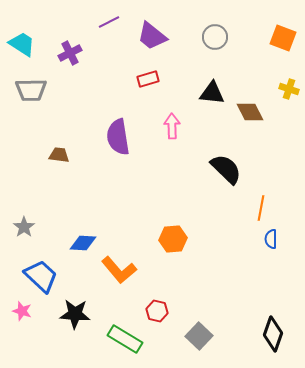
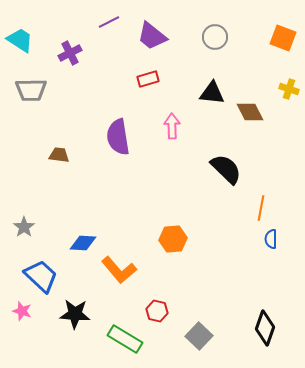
cyan trapezoid: moved 2 px left, 4 px up
black diamond: moved 8 px left, 6 px up
